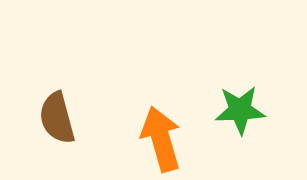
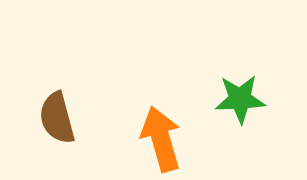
green star: moved 11 px up
